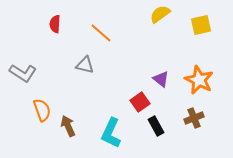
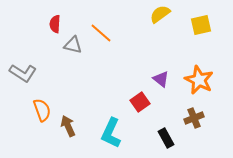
gray triangle: moved 12 px left, 20 px up
black rectangle: moved 10 px right, 12 px down
